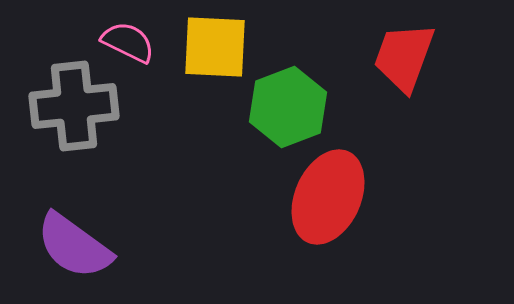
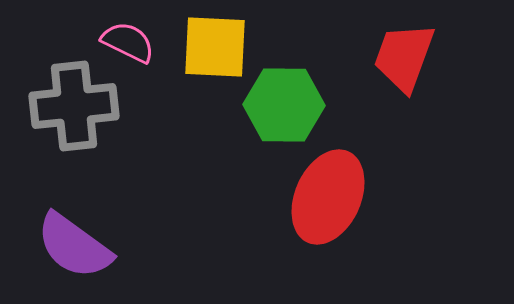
green hexagon: moved 4 px left, 2 px up; rotated 22 degrees clockwise
